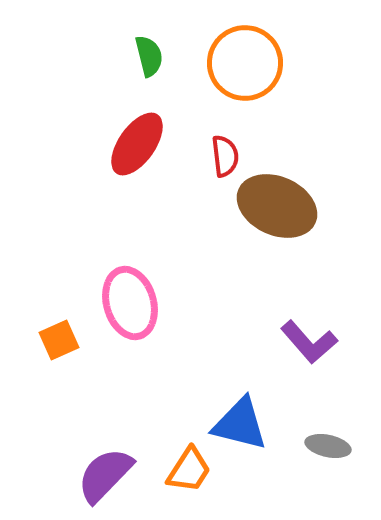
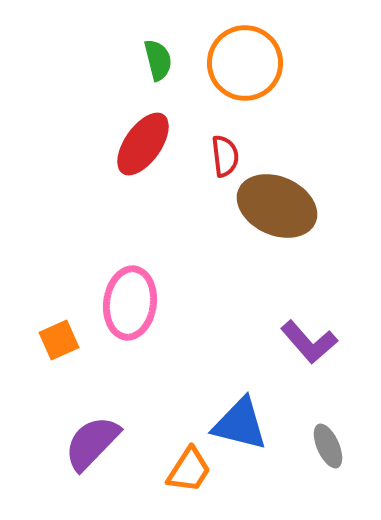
green semicircle: moved 9 px right, 4 px down
red ellipse: moved 6 px right
pink ellipse: rotated 24 degrees clockwise
gray ellipse: rotated 54 degrees clockwise
purple semicircle: moved 13 px left, 32 px up
